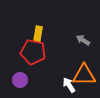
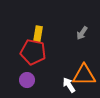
gray arrow: moved 1 px left, 7 px up; rotated 88 degrees counterclockwise
purple circle: moved 7 px right
